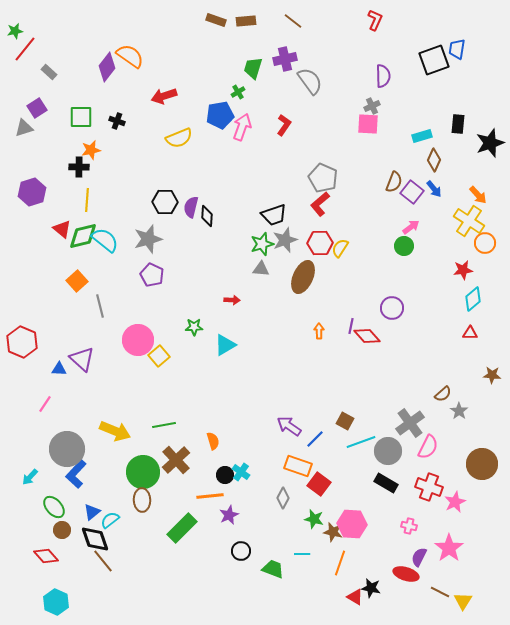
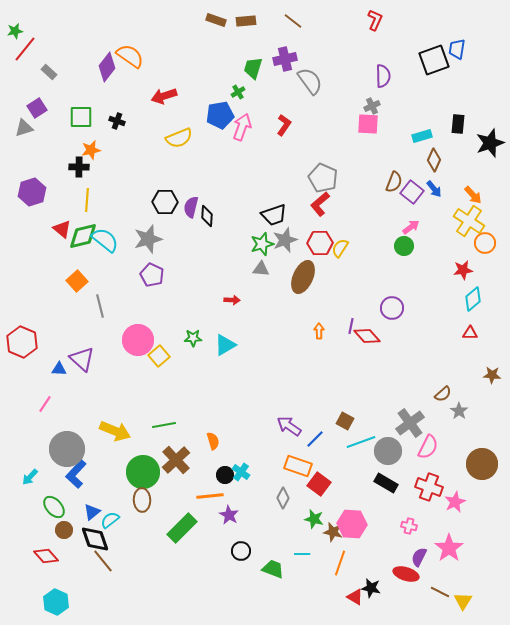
orange arrow at (478, 195): moved 5 px left
green star at (194, 327): moved 1 px left, 11 px down
purple star at (229, 515): rotated 18 degrees counterclockwise
brown circle at (62, 530): moved 2 px right
